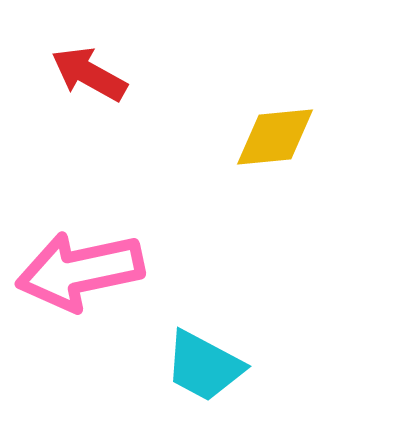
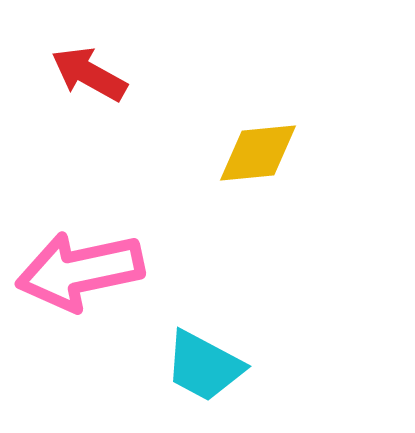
yellow diamond: moved 17 px left, 16 px down
